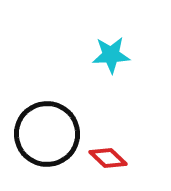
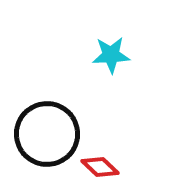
red diamond: moved 8 px left, 9 px down
